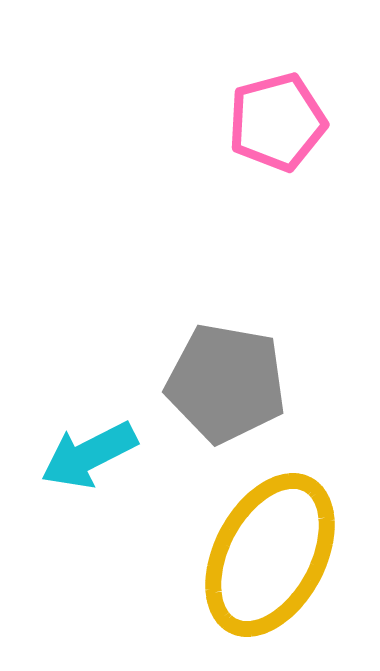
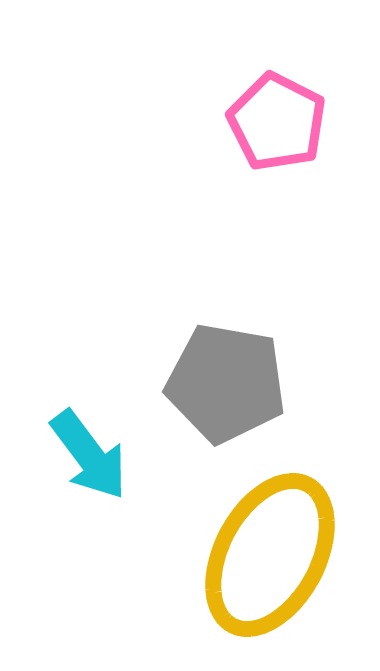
pink pentagon: rotated 30 degrees counterclockwise
cyan arrow: rotated 100 degrees counterclockwise
